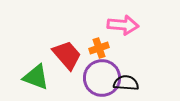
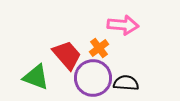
orange cross: rotated 18 degrees counterclockwise
purple circle: moved 9 px left
